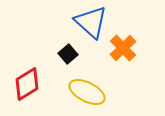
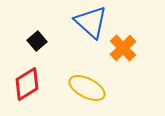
black square: moved 31 px left, 13 px up
yellow ellipse: moved 4 px up
